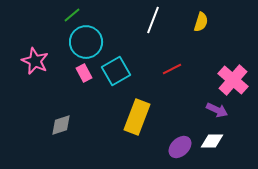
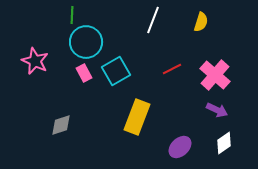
green line: rotated 48 degrees counterclockwise
pink cross: moved 18 px left, 5 px up
white diamond: moved 12 px right, 2 px down; rotated 35 degrees counterclockwise
